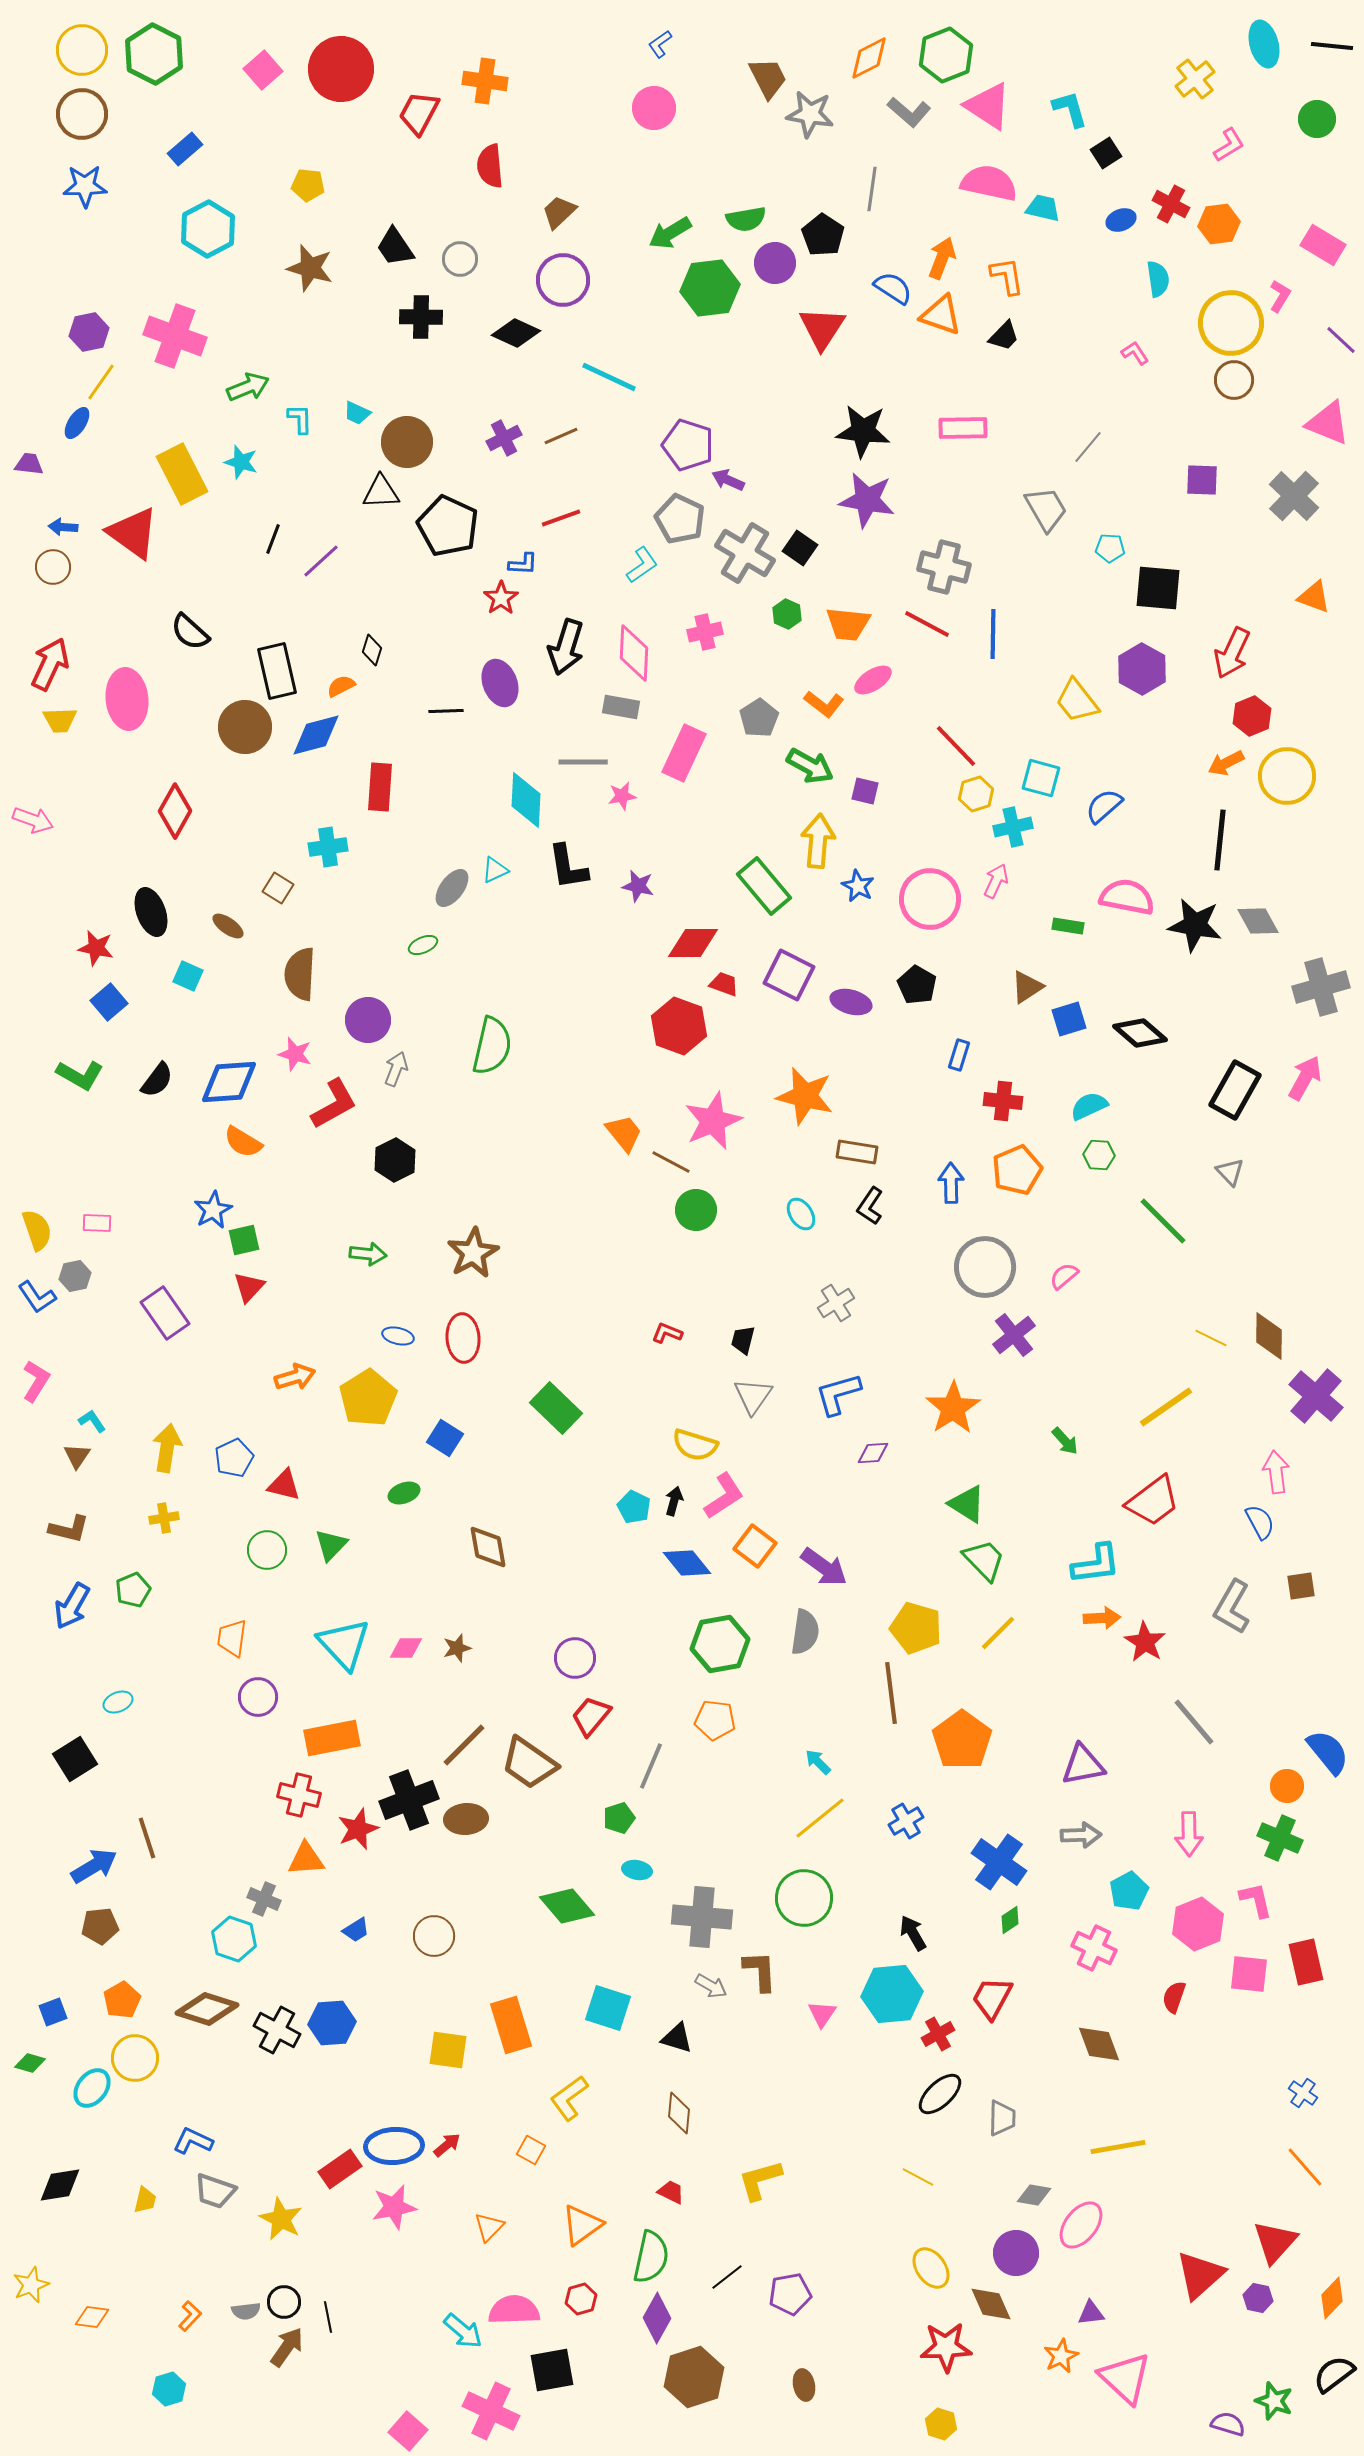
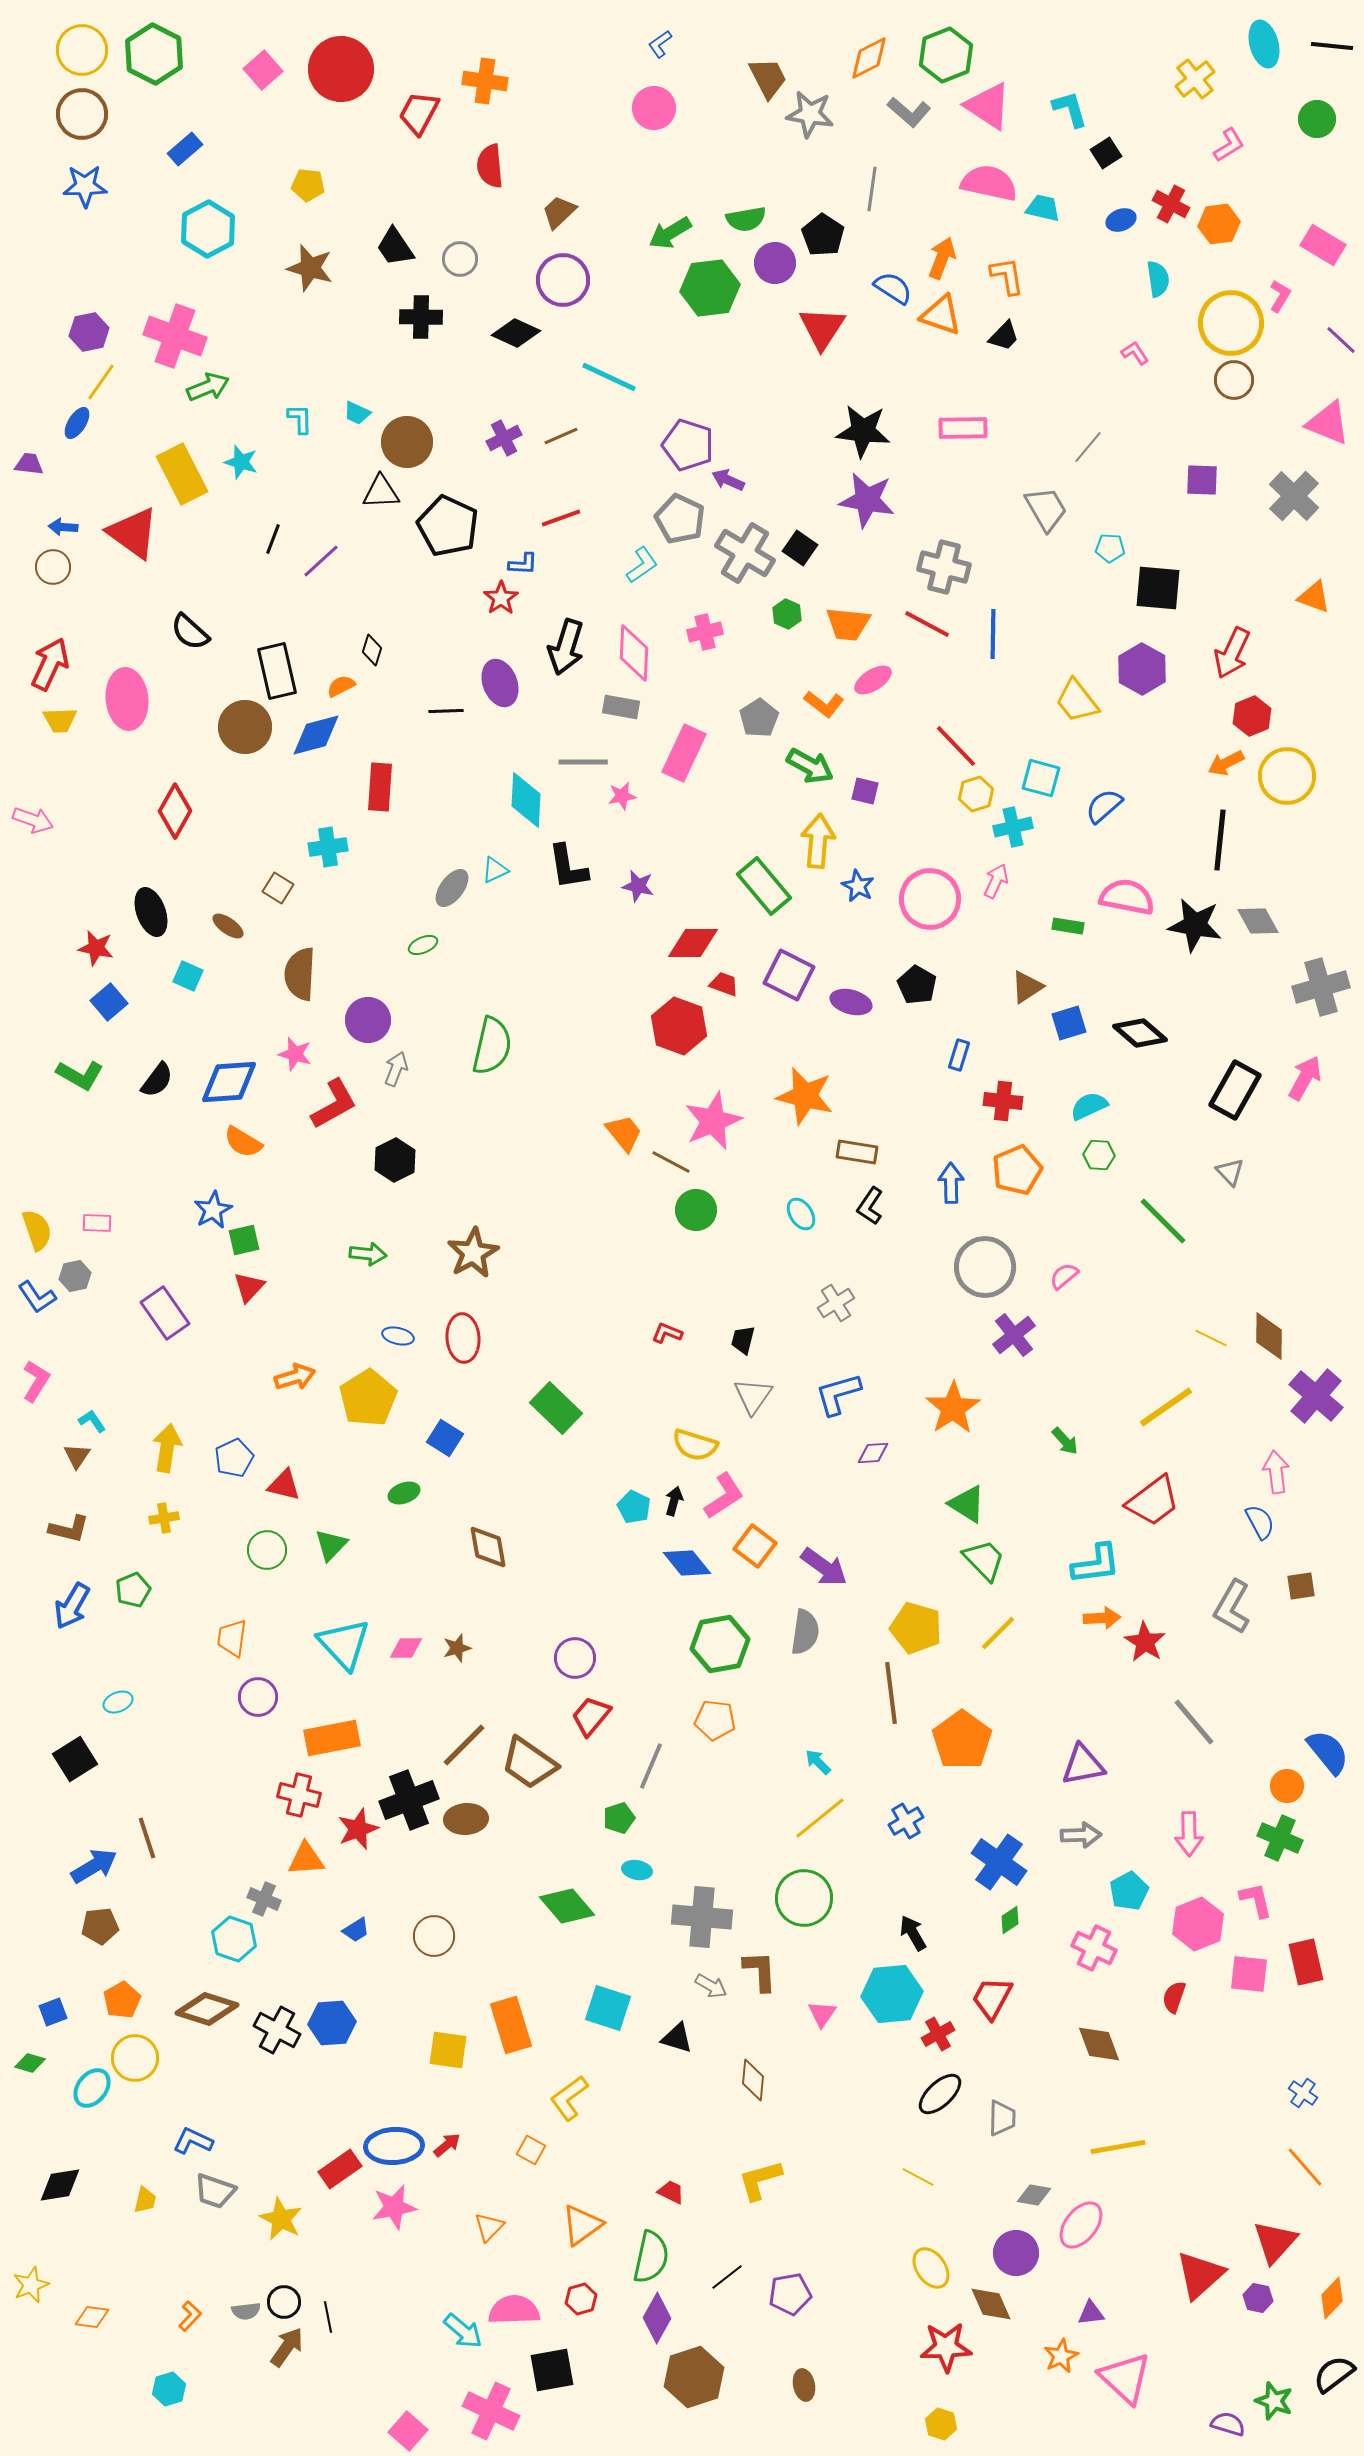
green arrow at (248, 387): moved 40 px left
blue square at (1069, 1019): moved 4 px down
brown diamond at (679, 2113): moved 74 px right, 33 px up
